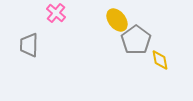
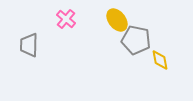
pink cross: moved 10 px right, 6 px down
gray pentagon: rotated 24 degrees counterclockwise
